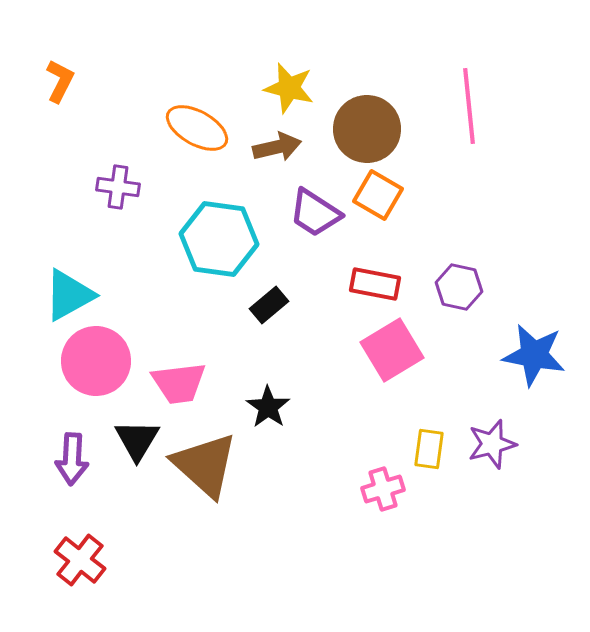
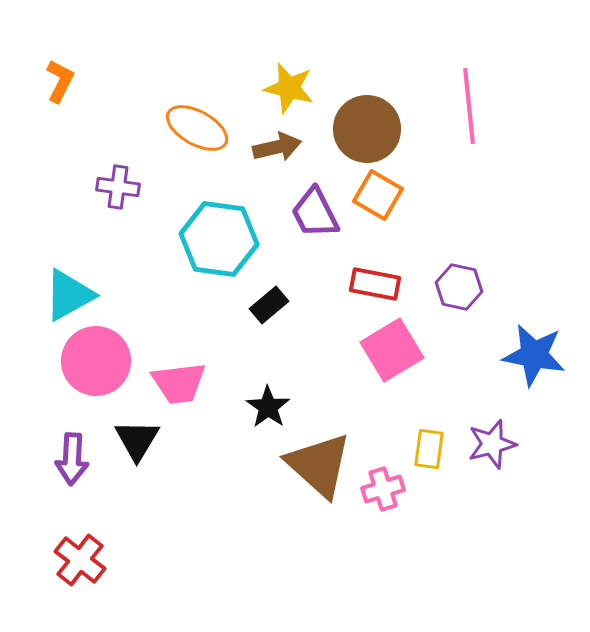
purple trapezoid: rotated 30 degrees clockwise
brown triangle: moved 114 px right
